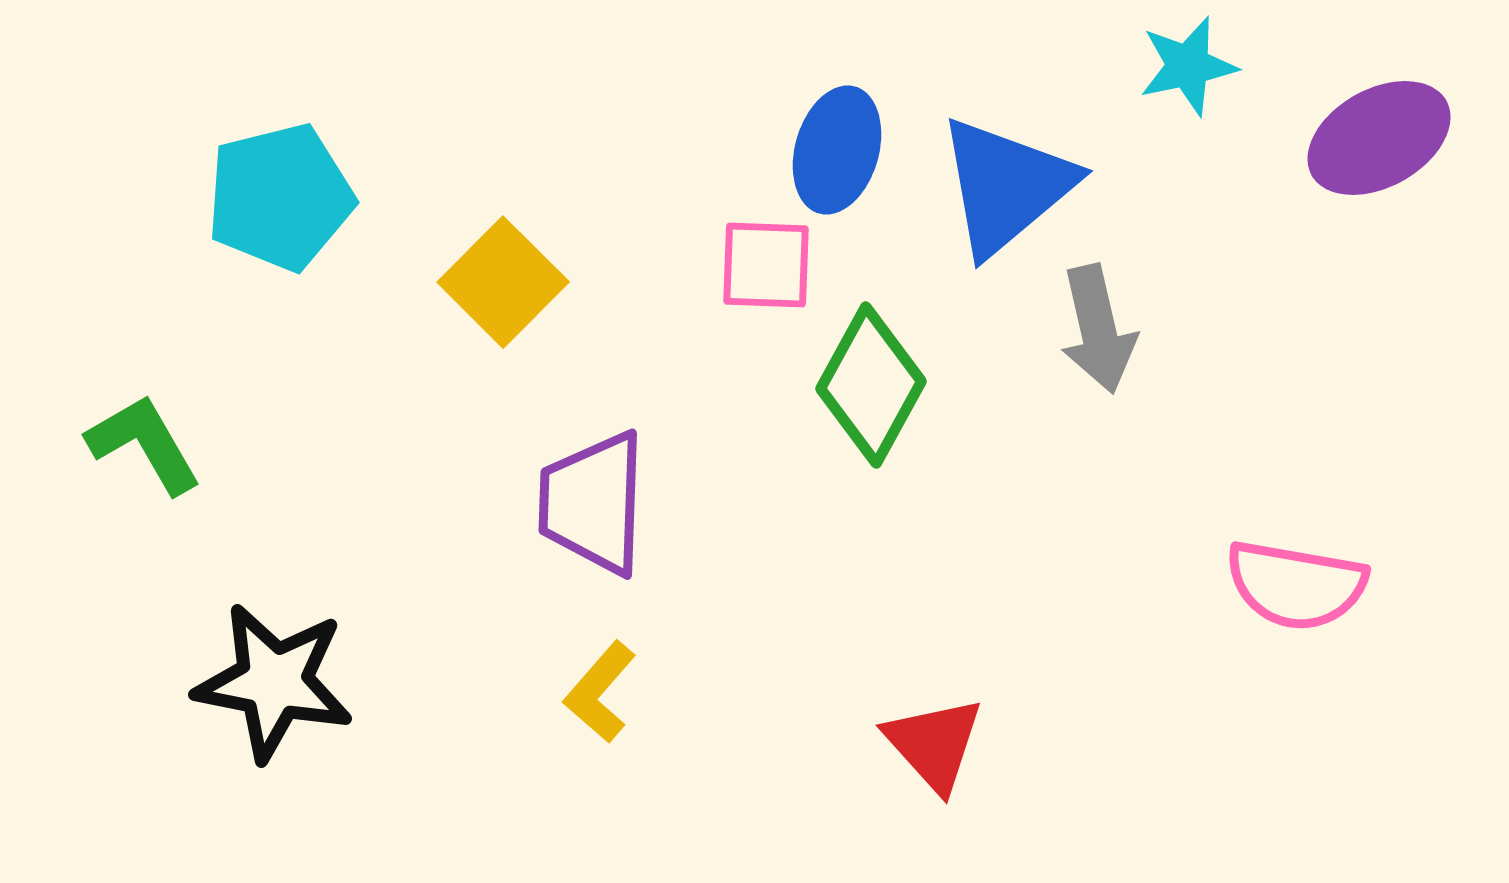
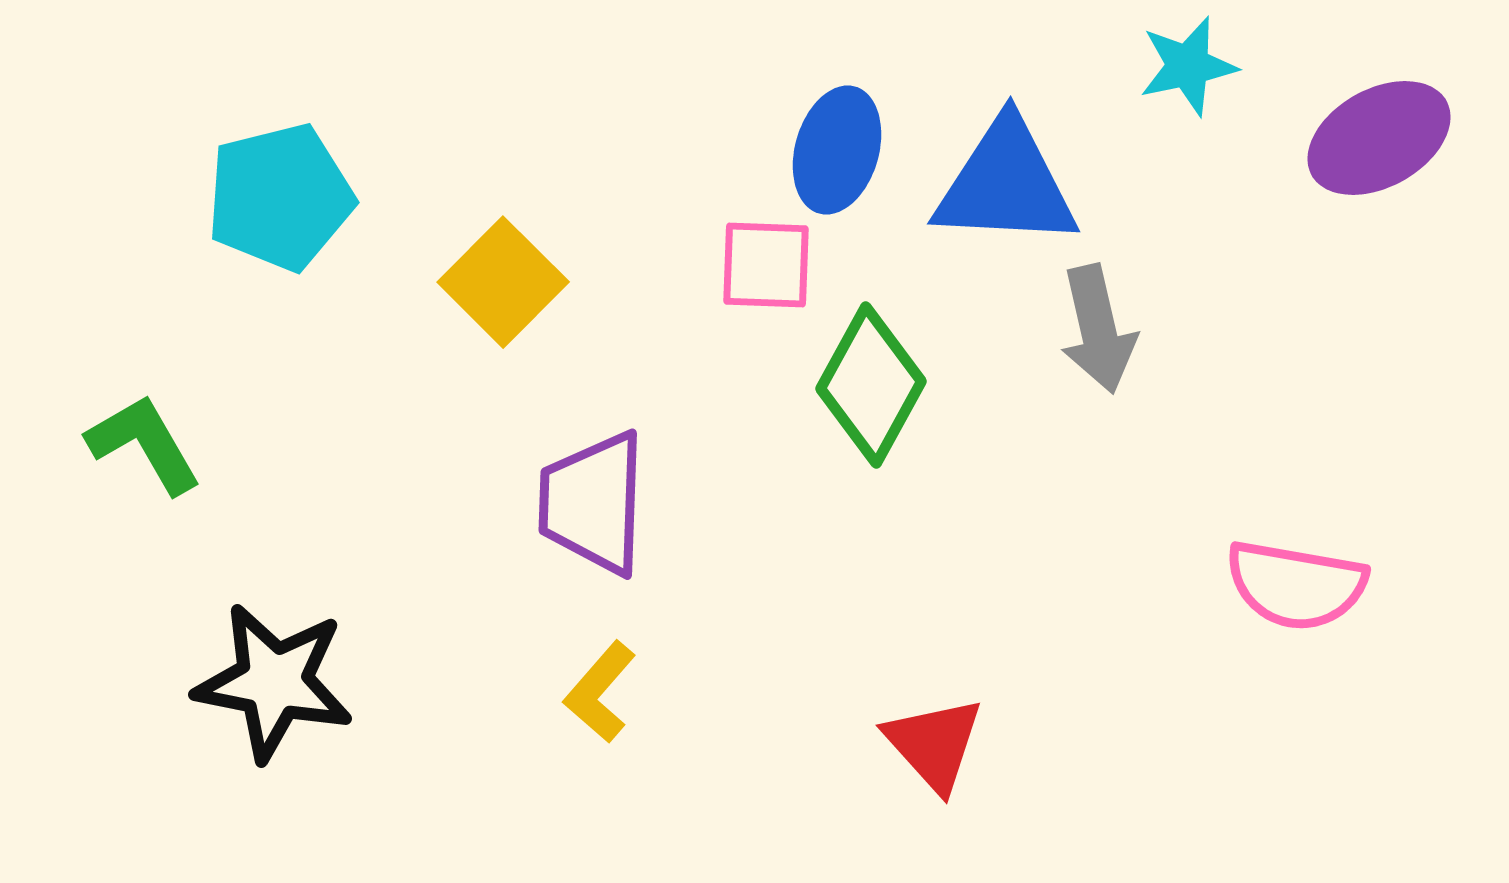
blue triangle: moved 2 px up; rotated 43 degrees clockwise
